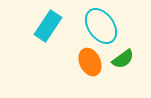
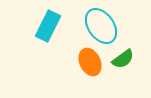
cyan rectangle: rotated 8 degrees counterclockwise
